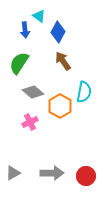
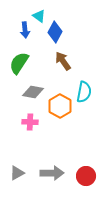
blue diamond: moved 3 px left
gray diamond: rotated 30 degrees counterclockwise
pink cross: rotated 28 degrees clockwise
gray triangle: moved 4 px right
